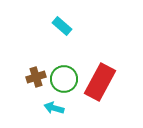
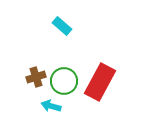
green circle: moved 2 px down
cyan arrow: moved 3 px left, 2 px up
